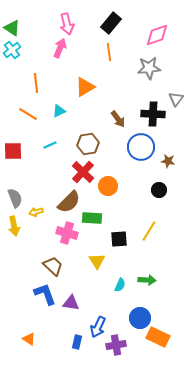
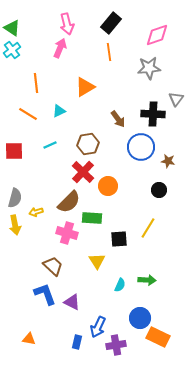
red square at (13, 151): moved 1 px right
gray semicircle at (15, 198): rotated 36 degrees clockwise
yellow arrow at (14, 226): moved 1 px right, 1 px up
yellow line at (149, 231): moved 1 px left, 3 px up
purple triangle at (71, 303): moved 1 px right, 1 px up; rotated 18 degrees clockwise
orange triangle at (29, 339): rotated 24 degrees counterclockwise
